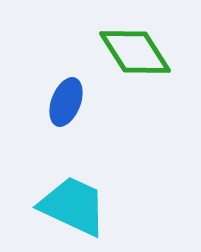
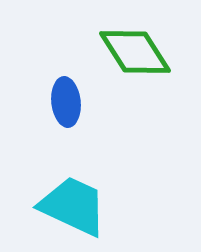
blue ellipse: rotated 27 degrees counterclockwise
